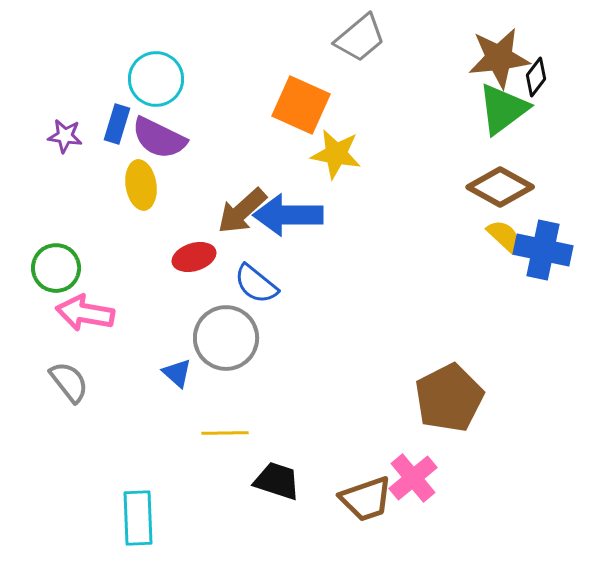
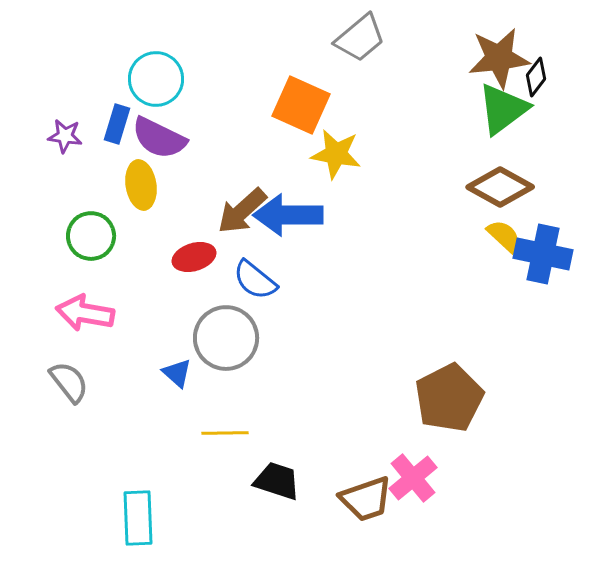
blue cross: moved 4 px down
green circle: moved 35 px right, 32 px up
blue semicircle: moved 1 px left, 4 px up
